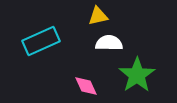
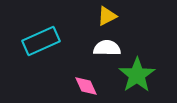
yellow triangle: moved 9 px right; rotated 15 degrees counterclockwise
white semicircle: moved 2 px left, 5 px down
